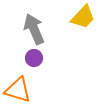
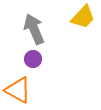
purple circle: moved 1 px left, 1 px down
orange triangle: rotated 12 degrees clockwise
